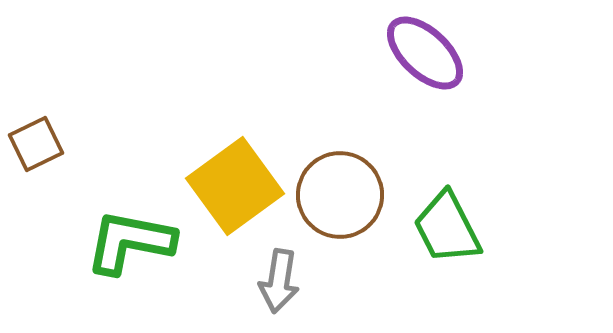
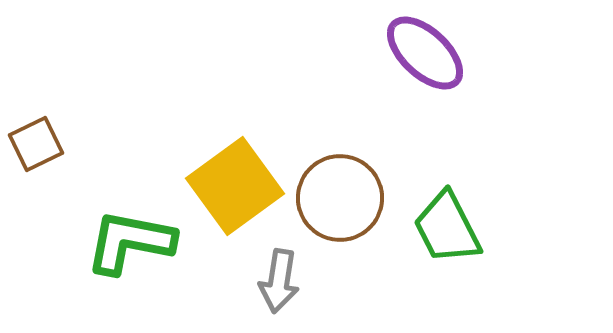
brown circle: moved 3 px down
